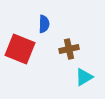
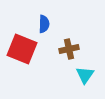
red square: moved 2 px right
cyan triangle: moved 1 px right, 2 px up; rotated 24 degrees counterclockwise
